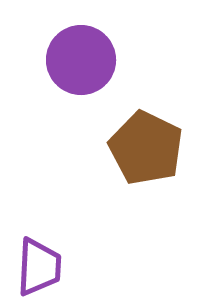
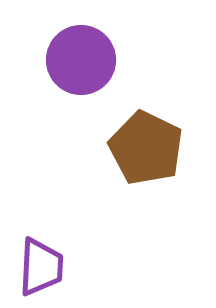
purple trapezoid: moved 2 px right
